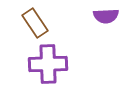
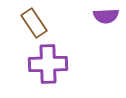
brown rectangle: moved 1 px left
